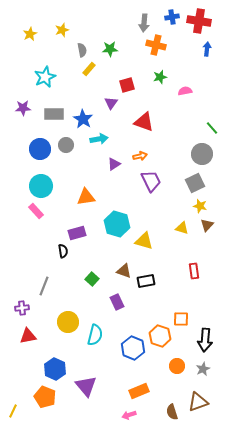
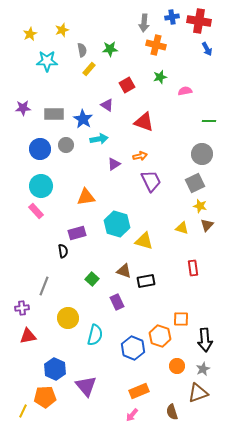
blue arrow at (207, 49): rotated 144 degrees clockwise
cyan star at (45, 77): moved 2 px right, 16 px up; rotated 25 degrees clockwise
red square at (127, 85): rotated 14 degrees counterclockwise
purple triangle at (111, 103): moved 4 px left, 2 px down; rotated 32 degrees counterclockwise
green line at (212, 128): moved 3 px left, 7 px up; rotated 48 degrees counterclockwise
red rectangle at (194, 271): moved 1 px left, 3 px up
yellow circle at (68, 322): moved 4 px up
black arrow at (205, 340): rotated 10 degrees counterclockwise
orange pentagon at (45, 397): rotated 25 degrees counterclockwise
brown triangle at (198, 402): moved 9 px up
yellow line at (13, 411): moved 10 px right
pink arrow at (129, 415): moved 3 px right; rotated 32 degrees counterclockwise
